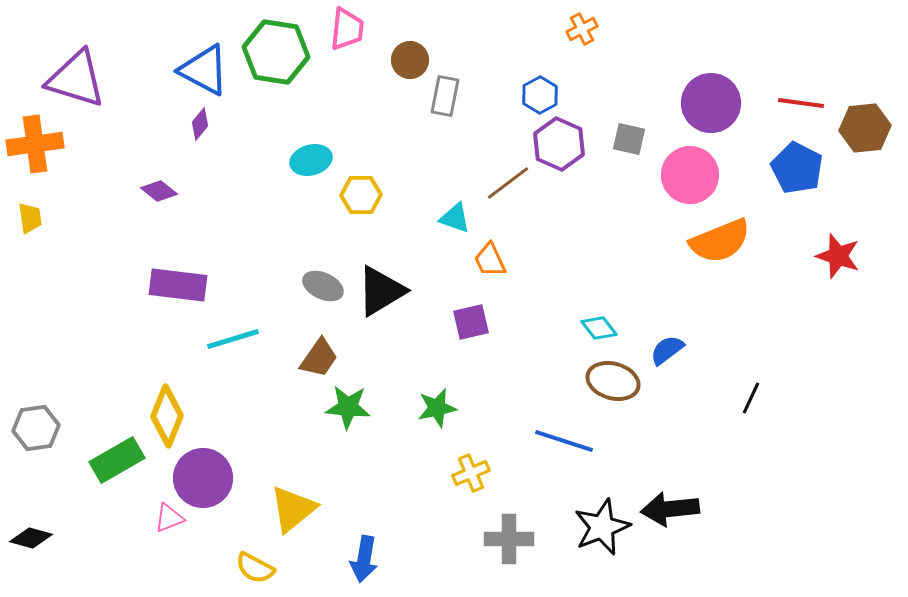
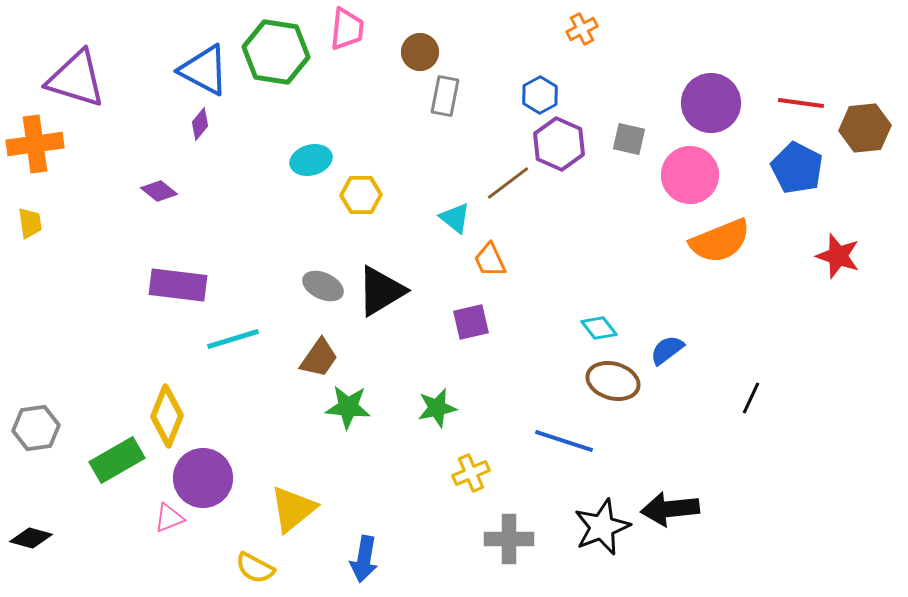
brown circle at (410, 60): moved 10 px right, 8 px up
yellow trapezoid at (30, 218): moved 5 px down
cyan triangle at (455, 218): rotated 20 degrees clockwise
